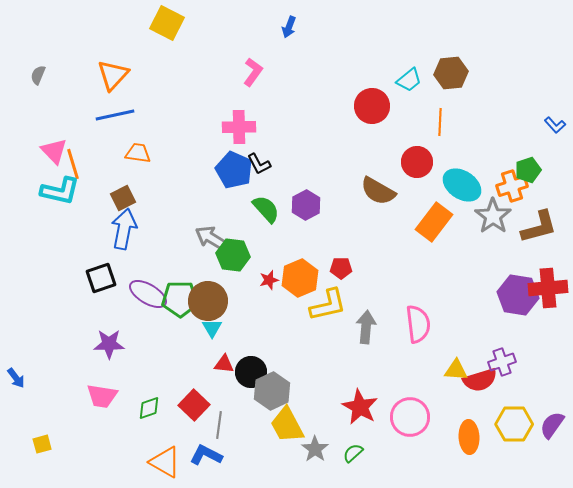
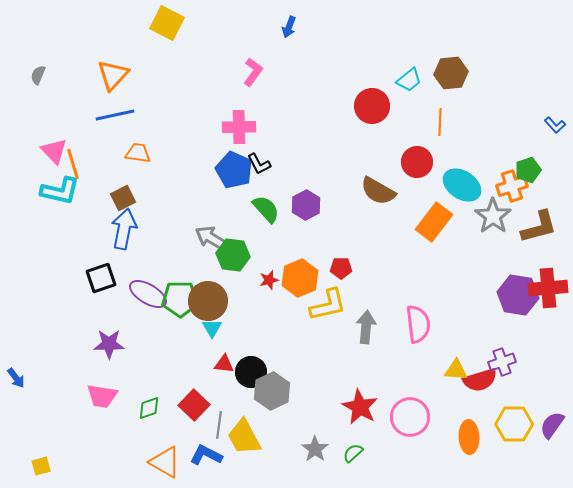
yellow trapezoid at (287, 425): moved 43 px left, 12 px down
yellow square at (42, 444): moved 1 px left, 22 px down
